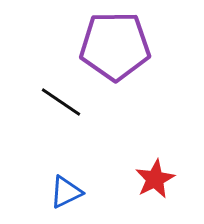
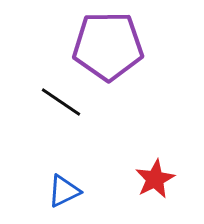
purple pentagon: moved 7 px left
blue triangle: moved 2 px left, 1 px up
